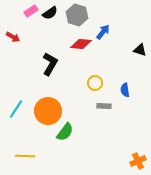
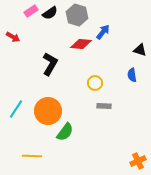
blue semicircle: moved 7 px right, 15 px up
yellow line: moved 7 px right
